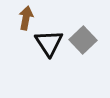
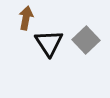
gray square: moved 3 px right
